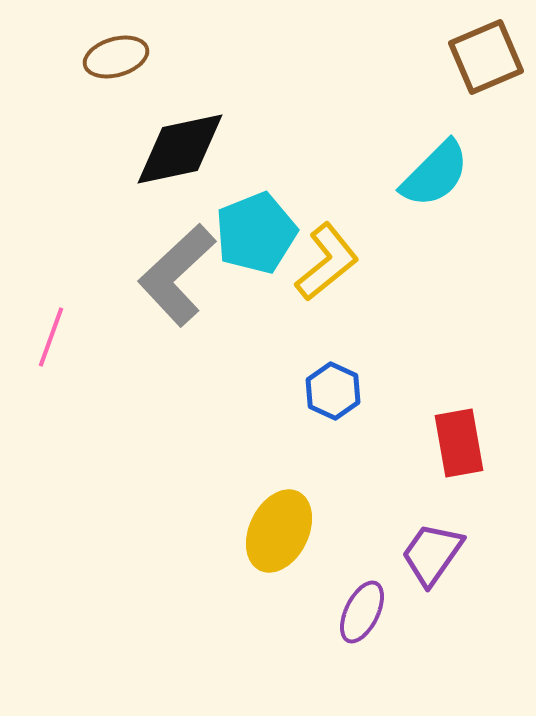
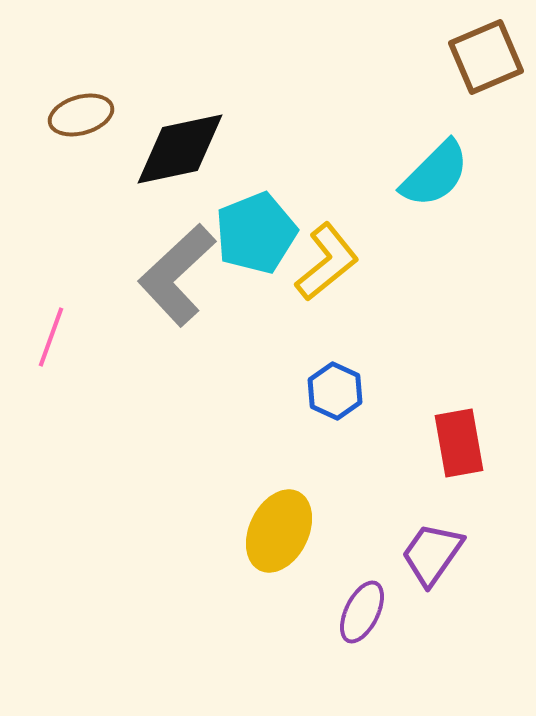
brown ellipse: moved 35 px left, 58 px down
blue hexagon: moved 2 px right
